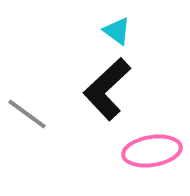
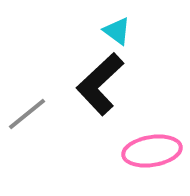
black L-shape: moved 7 px left, 5 px up
gray line: rotated 75 degrees counterclockwise
